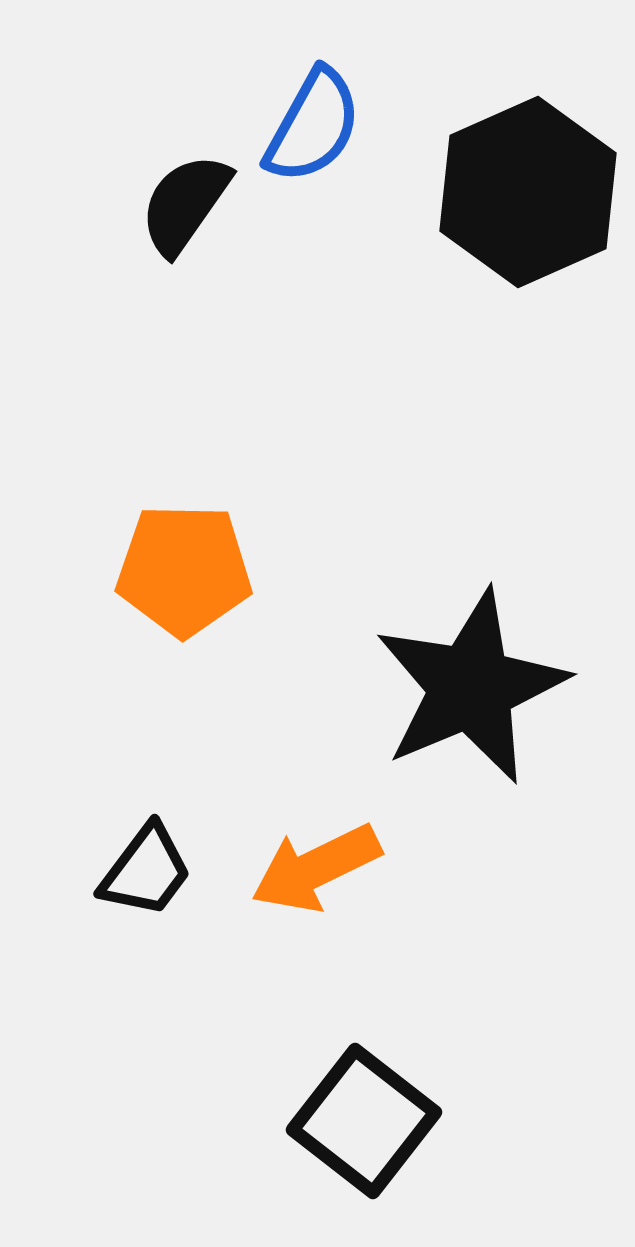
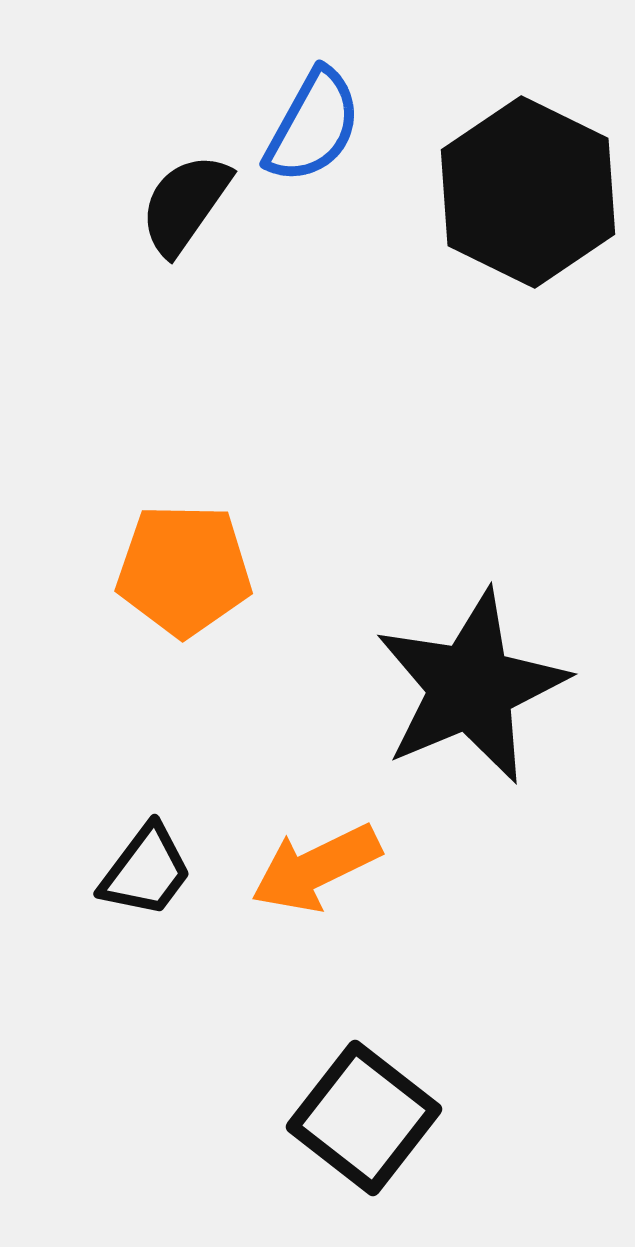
black hexagon: rotated 10 degrees counterclockwise
black square: moved 3 px up
